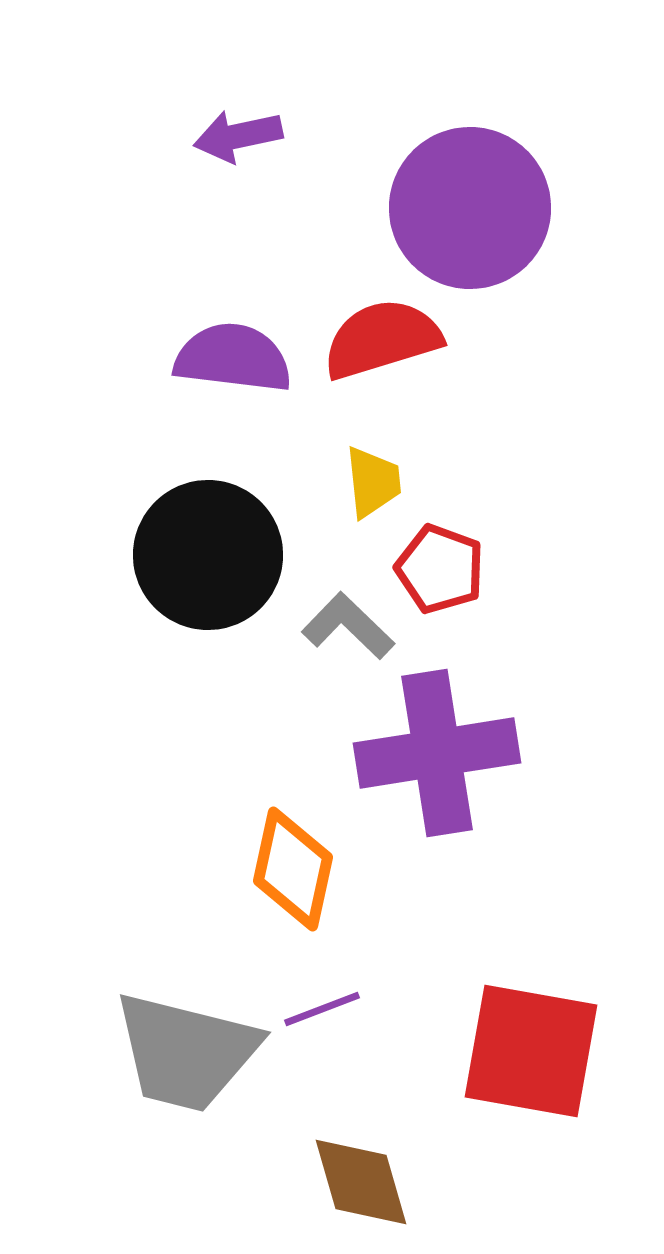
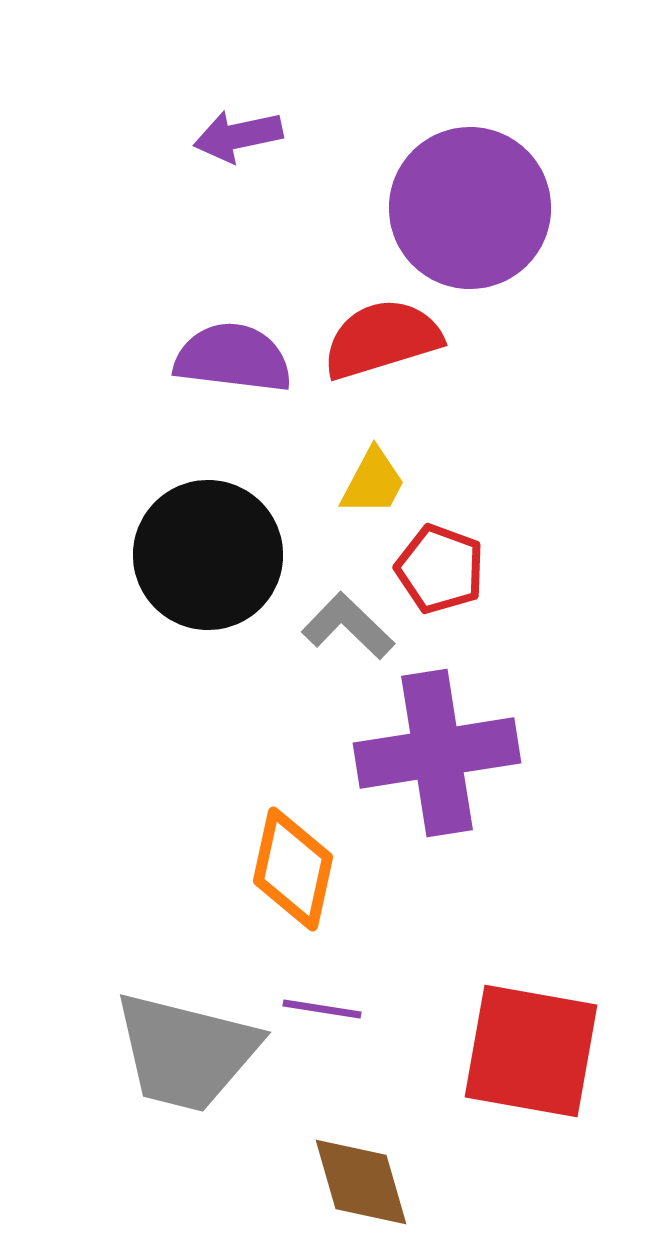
yellow trapezoid: rotated 34 degrees clockwise
purple line: rotated 30 degrees clockwise
